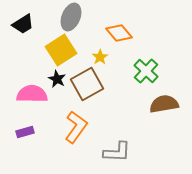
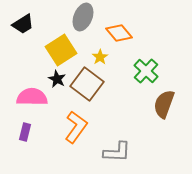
gray ellipse: moved 12 px right
brown square: rotated 24 degrees counterclockwise
pink semicircle: moved 3 px down
brown semicircle: rotated 60 degrees counterclockwise
purple rectangle: rotated 60 degrees counterclockwise
